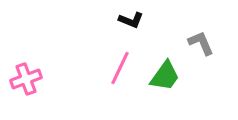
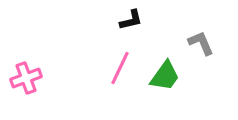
black L-shape: rotated 35 degrees counterclockwise
pink cross: moved 1 px up
